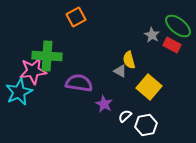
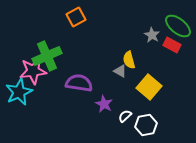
green cross: rotated 28 degrees counterclockwise
